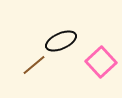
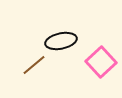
black ellipse: rotated 12 degrees clockwise
